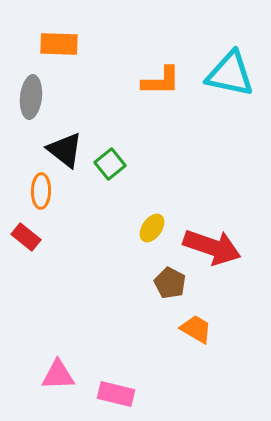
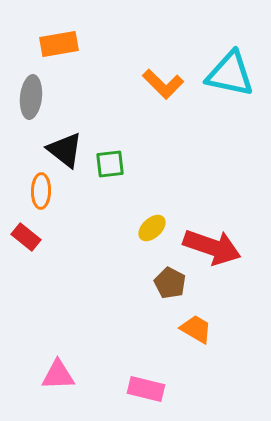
orange rectangle: rotated 12 degrees counterclockwise
orange L-shape: moved 2 px right, 3 px down; rotated 45 degrees clockwise
green square: rotated 32 degrees clockwise
yellow ellipse: rotated 12 degrees clockwise
pink rectangle: moved 30 px right, 5 px up
